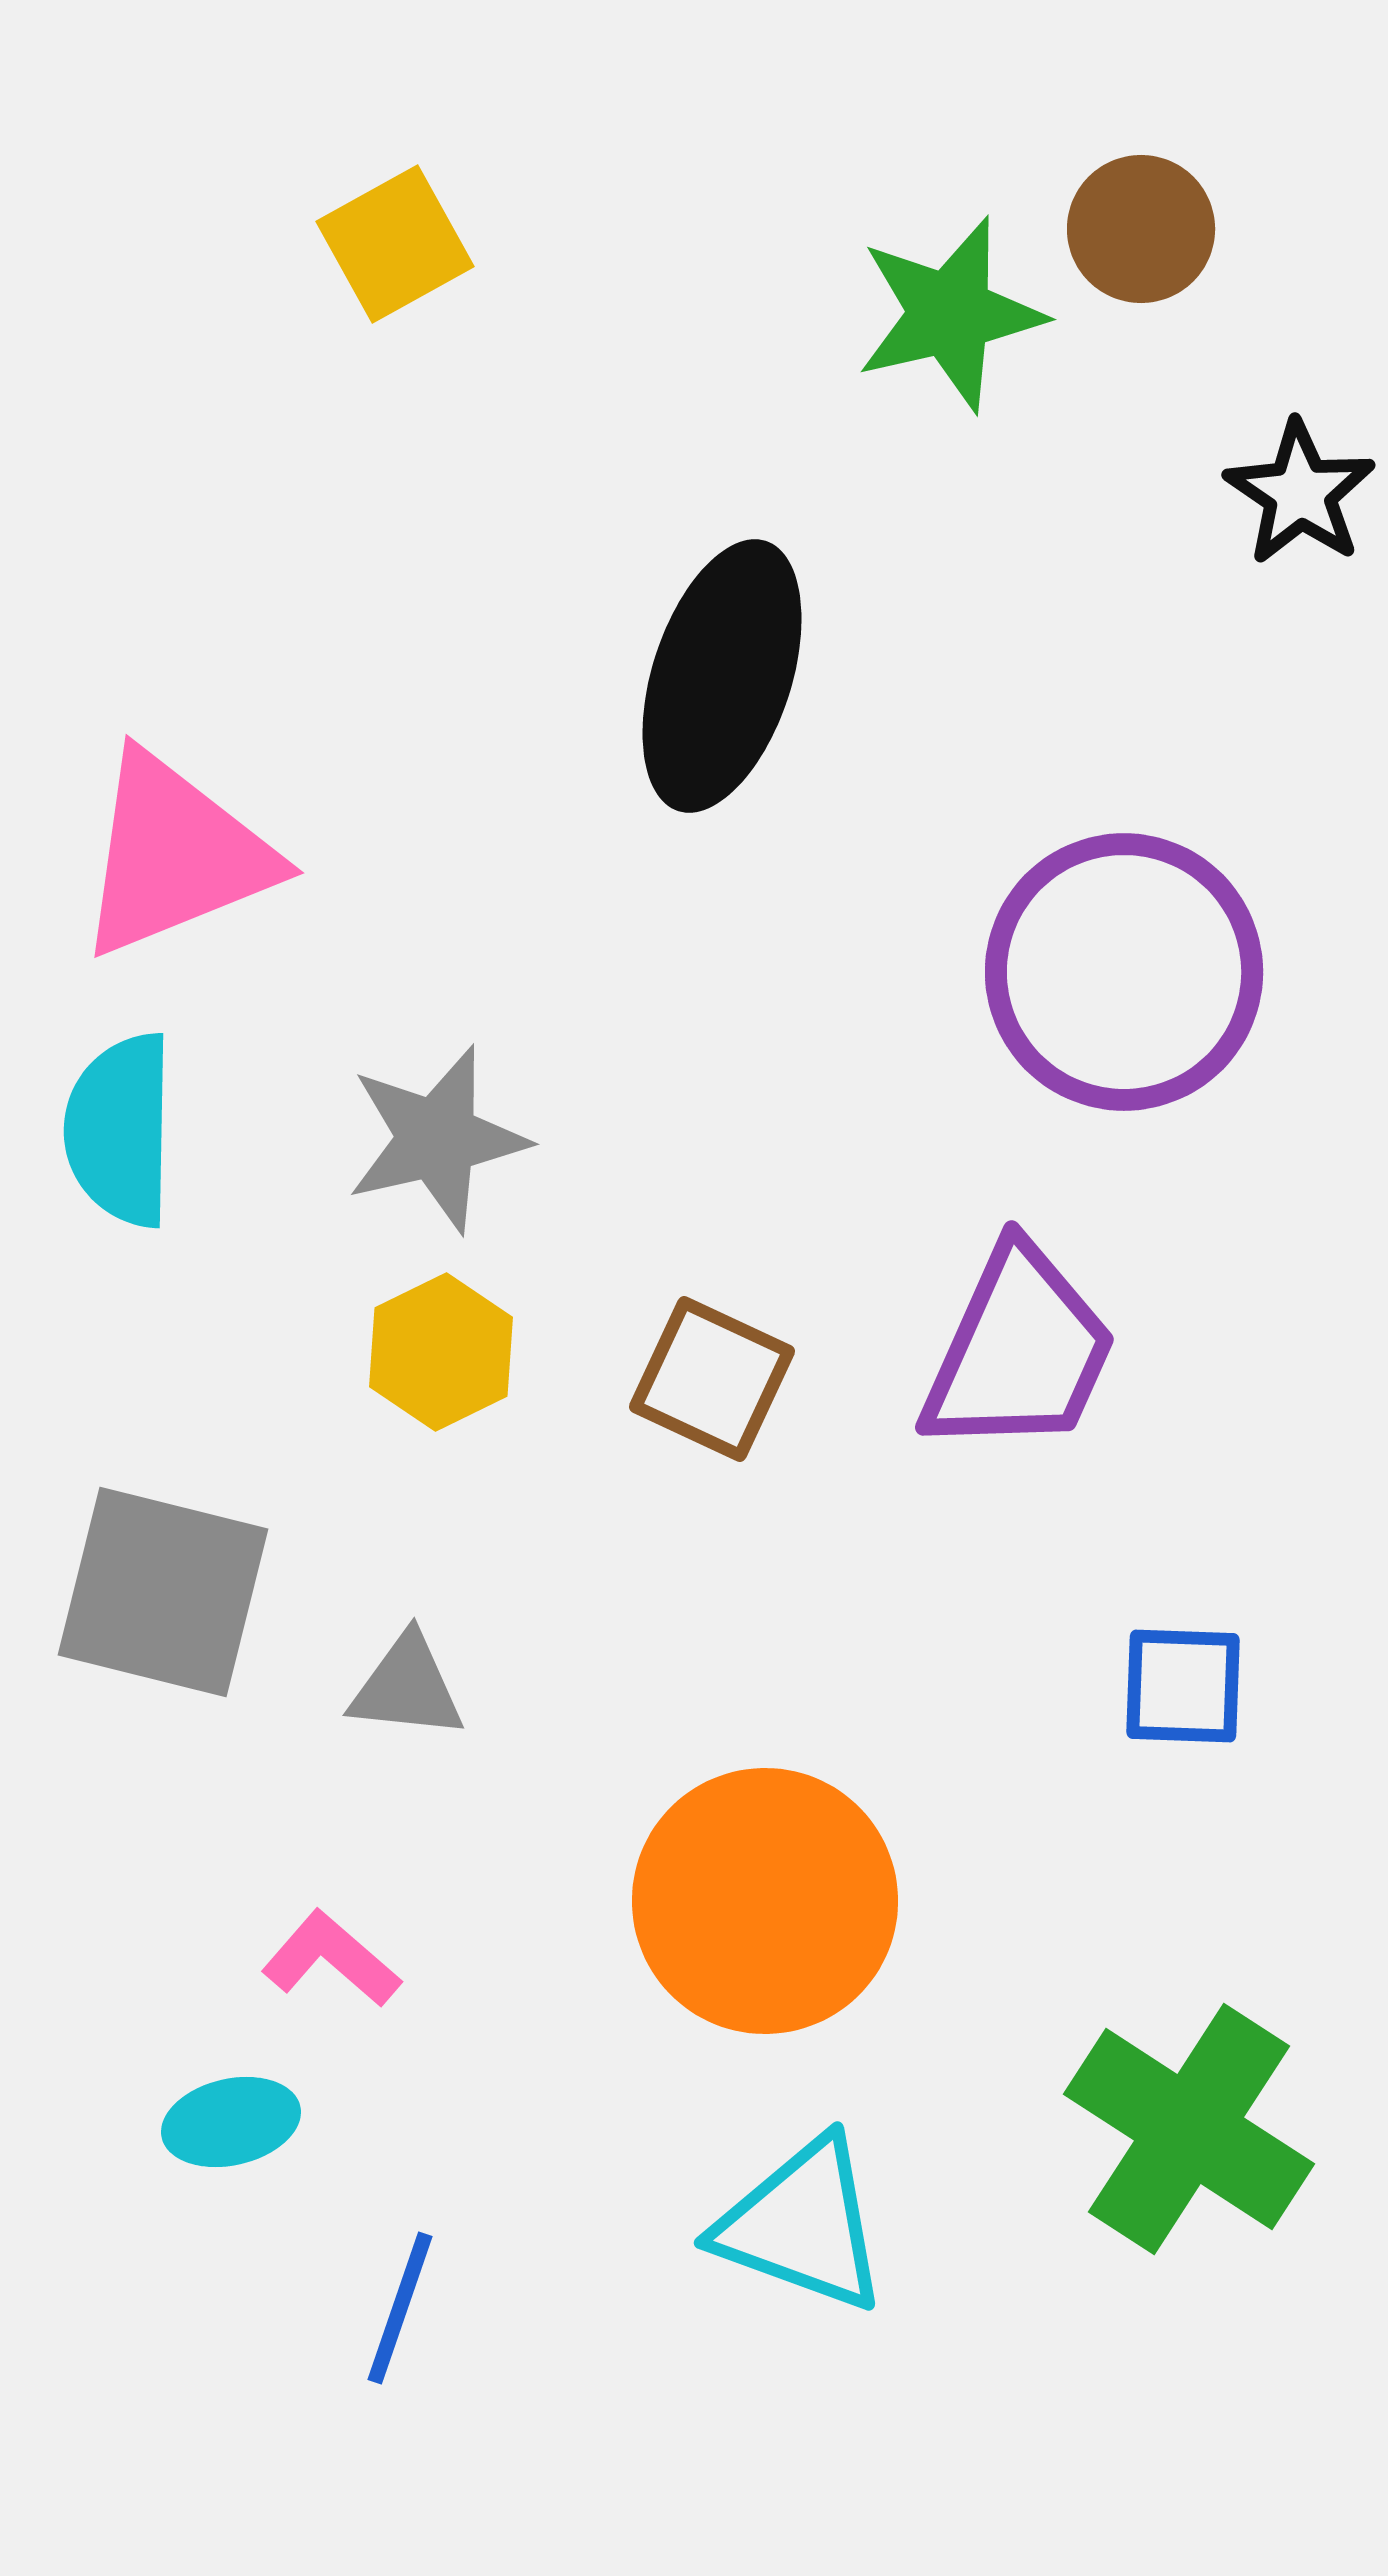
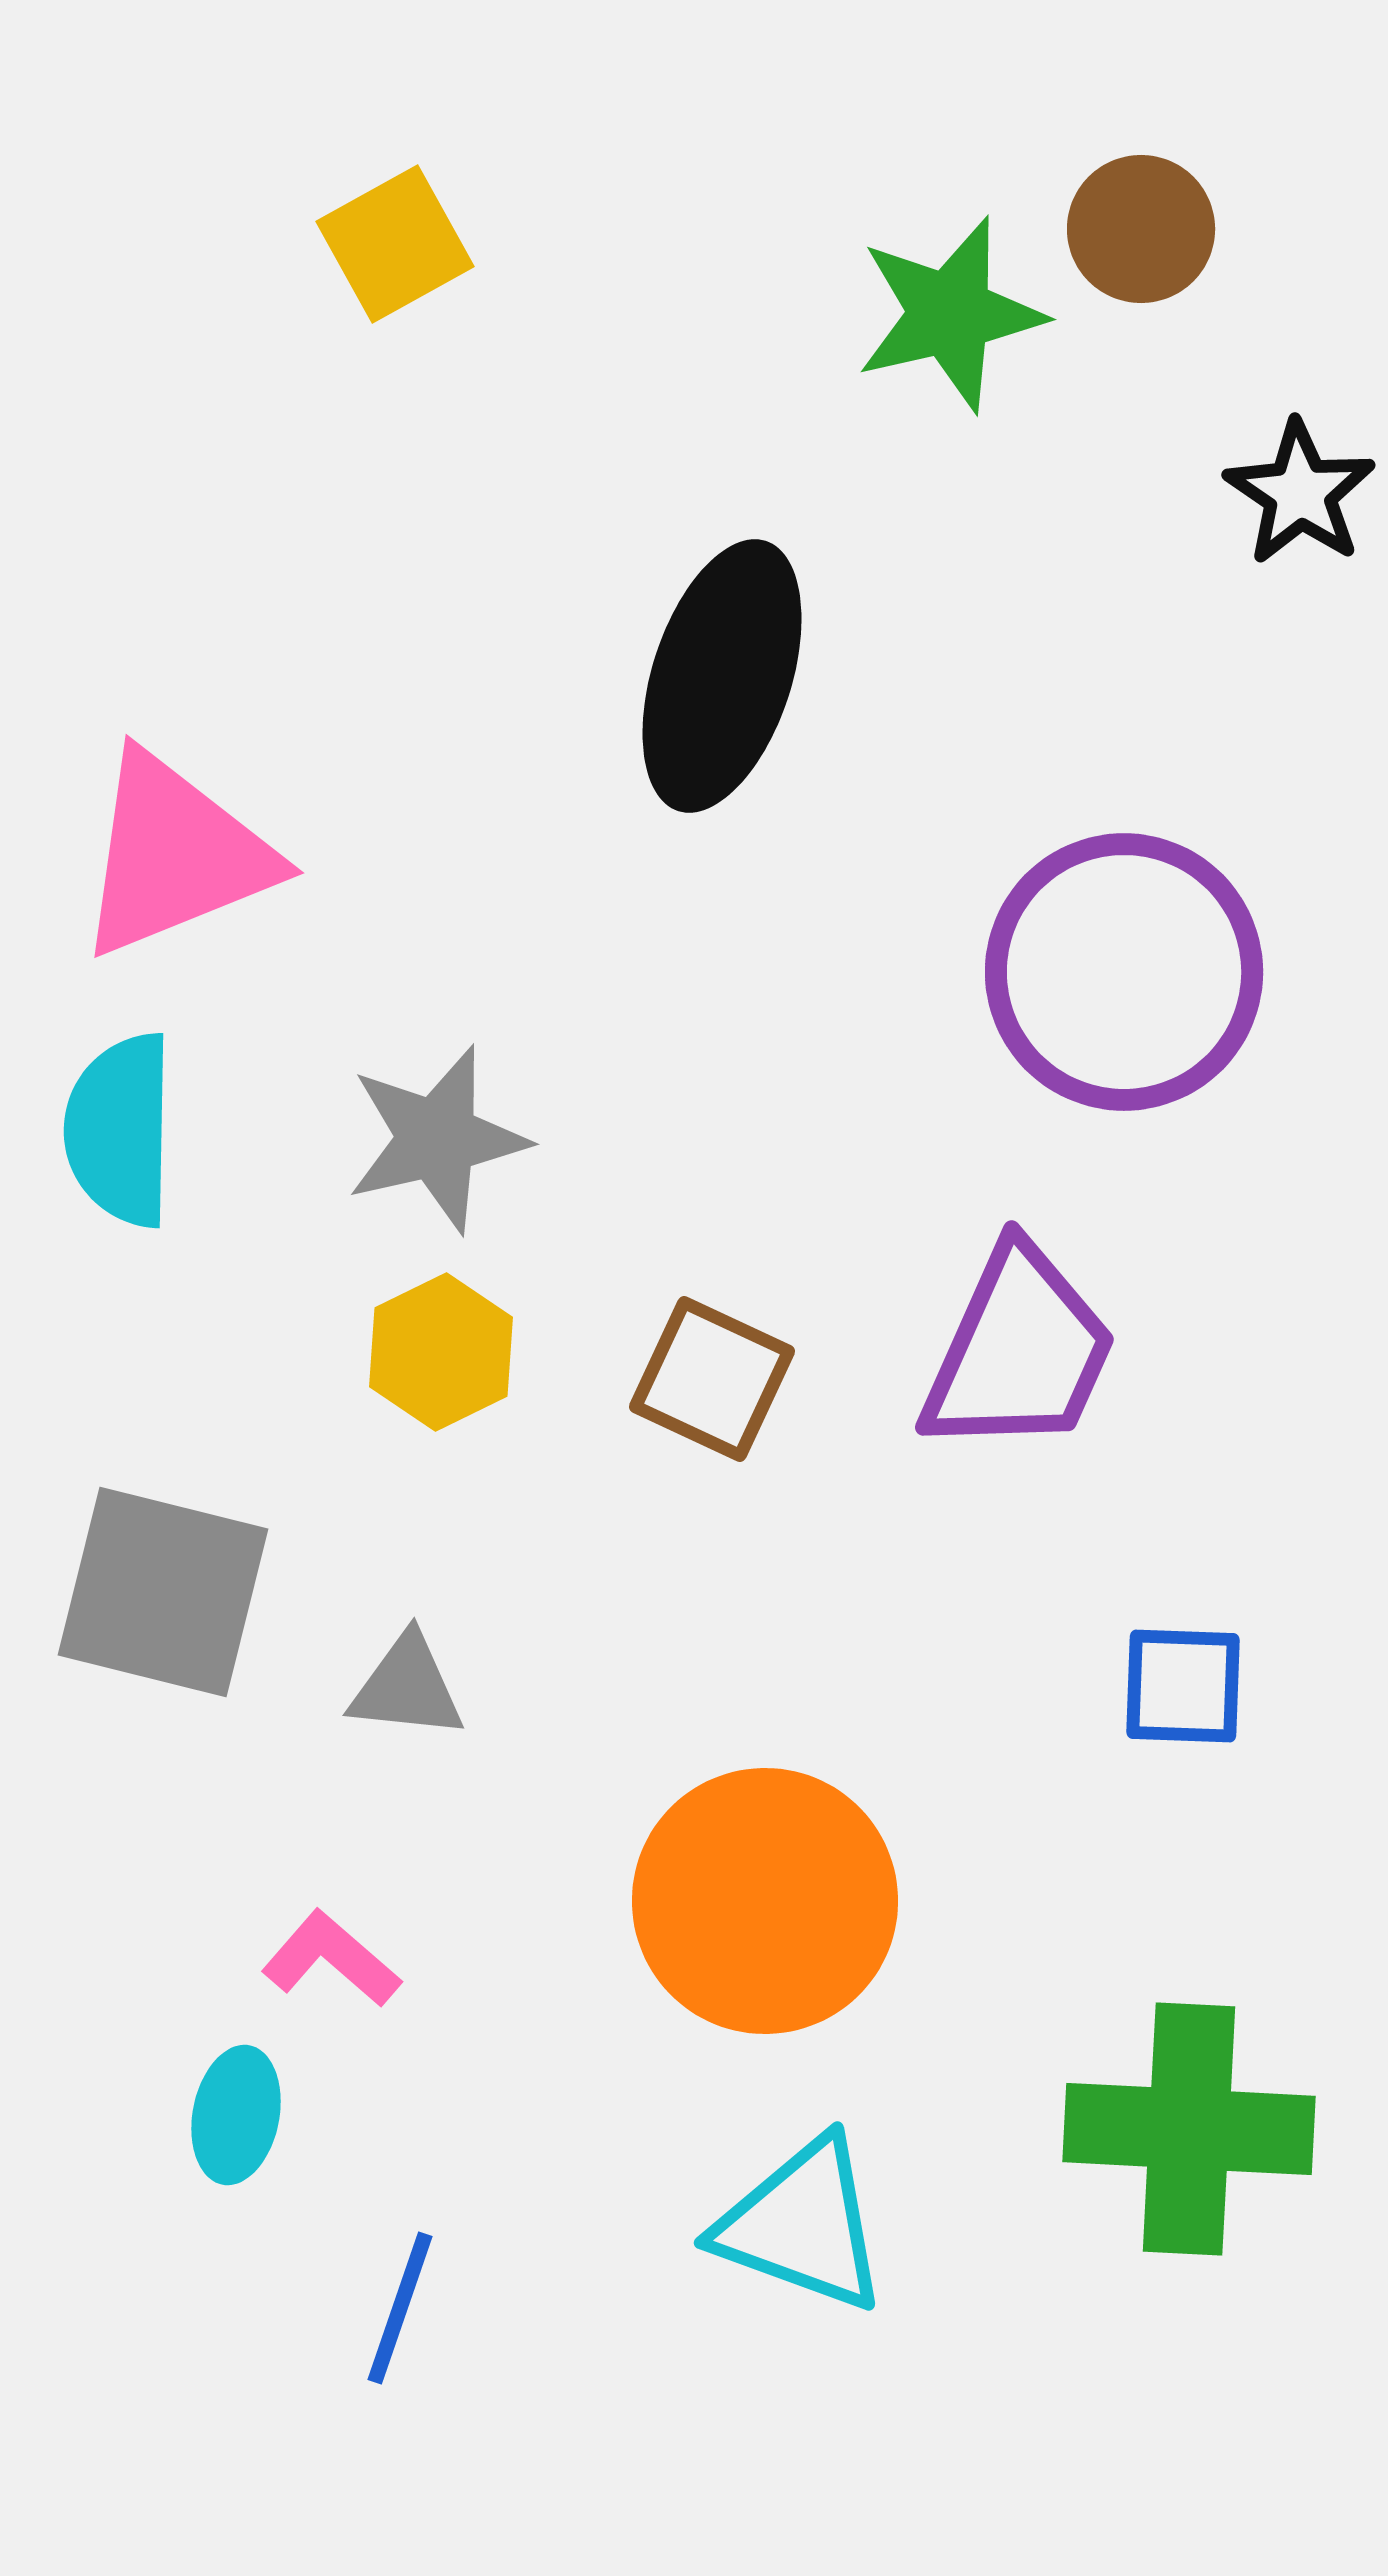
cyan ellipse: moved 5 px right, 7 px up; rotated 66 degrees counterclockwise
green cross: rotated 30 degrees counterclockwise
